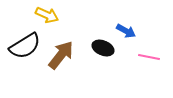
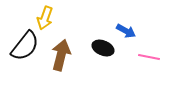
yellow arrow: moved 2 px left, 3 px down; rotated 85 degrees clockwise
black semicircle: rotated 20 degrees counterclockwise
brown arrow: rotated 24 degrees counterclockwise
